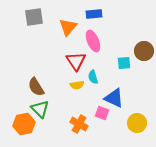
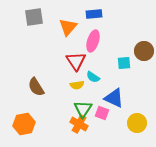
pink ellipse: rotated 40 degrees clockwise
cyan semicircle: rotated 40 degrees counterclockwise
green triangle: moved 43 px right; rotated 18 degrees clockwise
